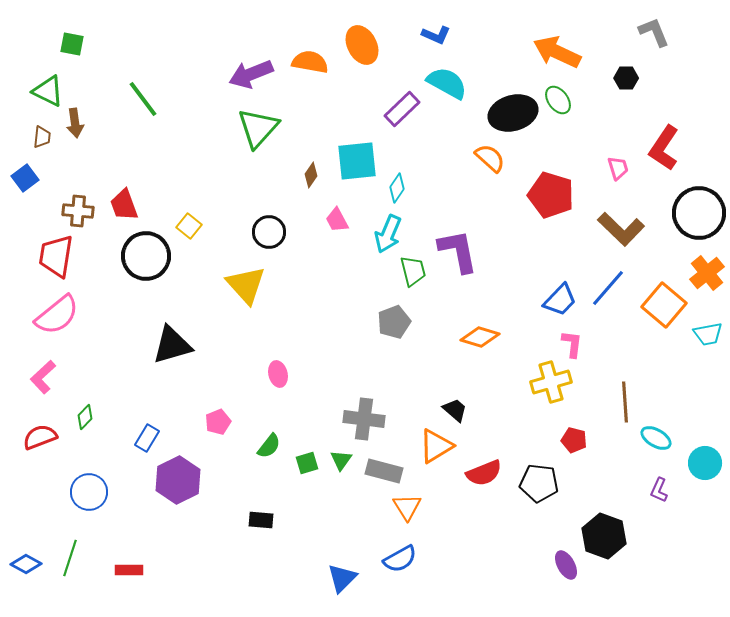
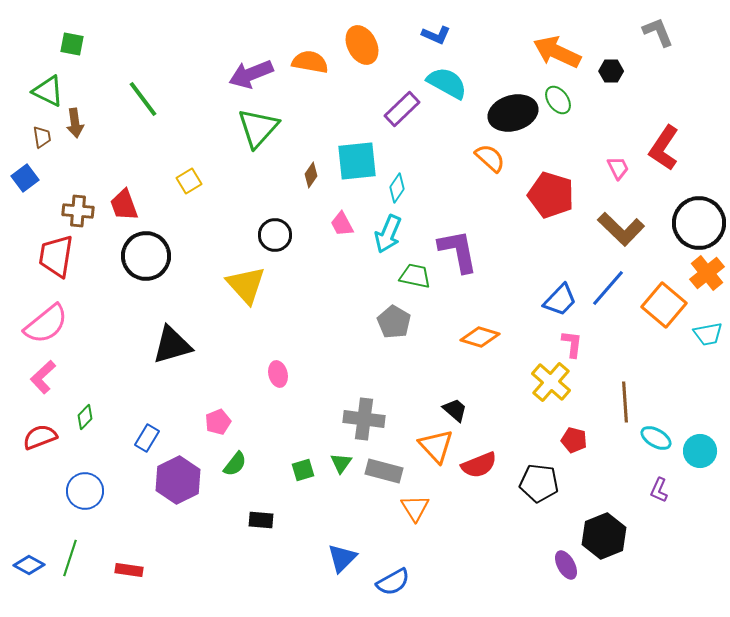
gray L-shape at (654, 32): moved 4 px right
black hexagon at (626, 78): moved 15 px left, 7 px up
brown trapezoid at (42, 137): rotated 15 degrees counterclockwise
pink trapezoid at (618, 168): rotated 10 degrees counterclockwise
black circle at (699, 213): moved 10 px down
pink trapezoid at (337, 220): moved 5 px right, 4 px down
yellow square at (189, 226): moved 45 px up; rotated 20 degrees clockwise
black circle at (269, 232): moved 6 px right, 3 px down
green trapezoid at (413, 271): moved 2 px right, 5 px down; rotated 64 degrees counterclockwise
pink semicircle at (57, 315): moved 11 px left, 9 px down
gray pentagon at (394, 322): rotated 20 degrees counterclockwise
yellow cross at (551, 382): rotated 33 degrees counterclockwise
green semicircle at (269, 446): moved 34 px left, 18 px down
orange triangle at (436, 446): rotated 42 degrees counterclockwise
green triangle at (341, 460): moved 3 px down
green square at (307, 463): moved 4 px left, 7 px down
cyan circle at (705, 463): moved 5 px left, 12 px up
red semicircle at (484, 473): moved 5 px left, 8 px up
blue circle at (89, 492): moved 4 px left, 1 px up
orange triangle at (407, 507): moved 8 px right, 1 px down
black hexagon at (604, 536): rotated 18 degrees clockwise
blue semicircle at (400, 559): moved 7 px left, 23 px down
blue diamond at (26, 564): moved 3 px right, 1 px down
red rectangle at (129, 570): rotated 8 degrees clockwise
blue triangle at (342, 578): moved 20 px up
